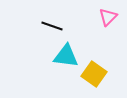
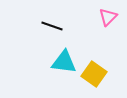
cyan triangle: moved 2 px left, 6 px down
